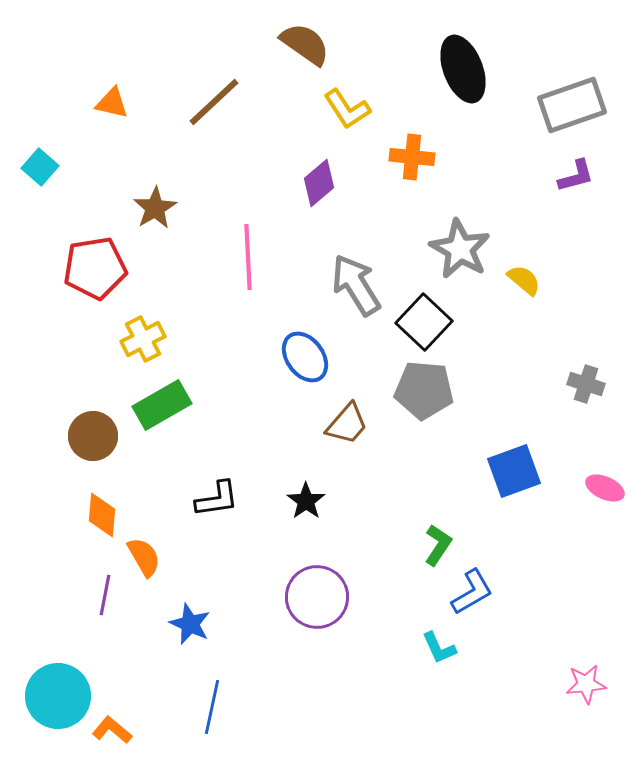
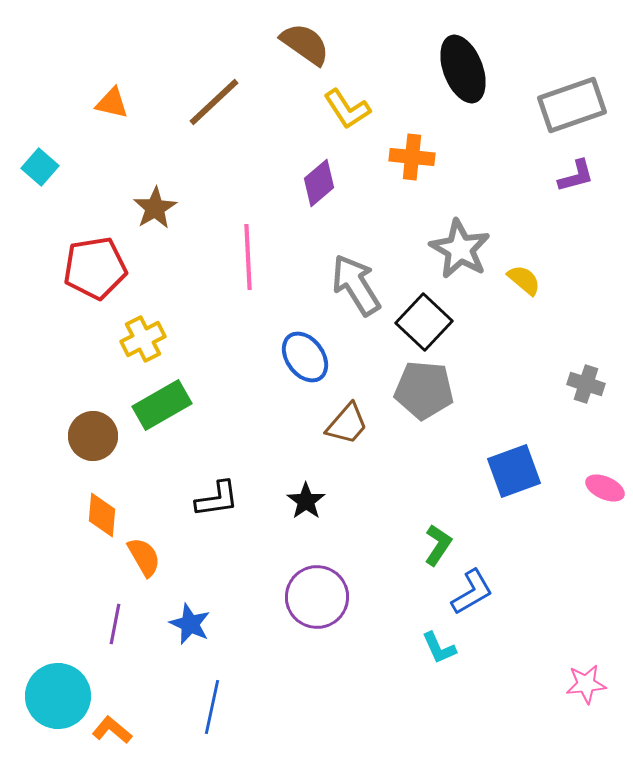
purple line: moved 10 px right, 29 px down
